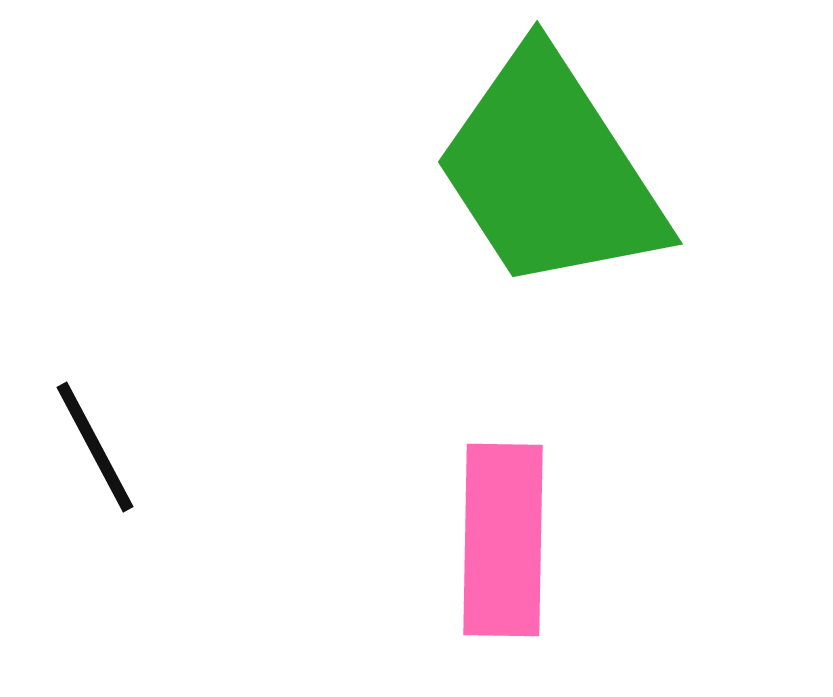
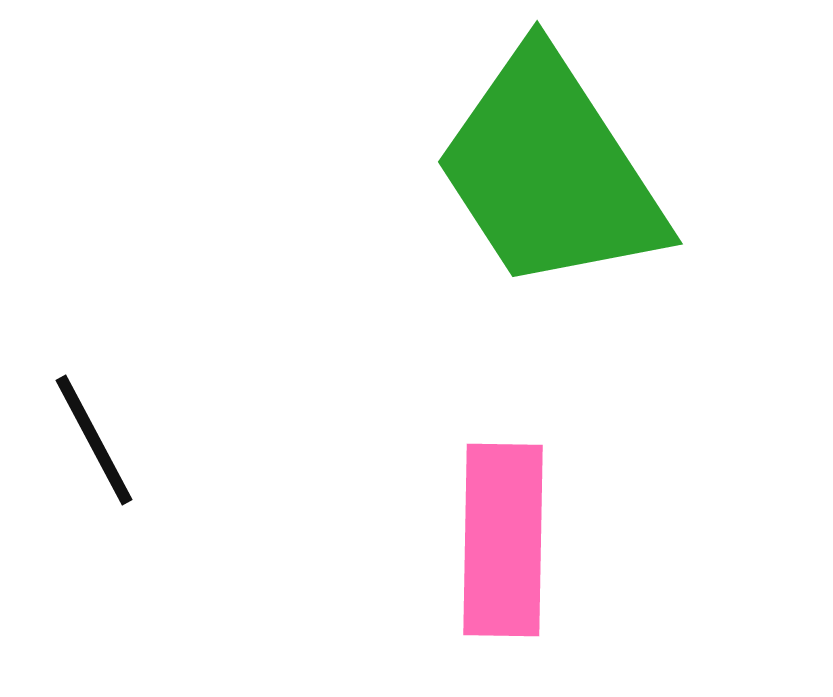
black line: moved 1 px left, 7 px up
